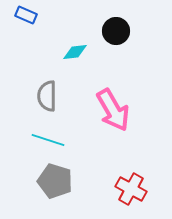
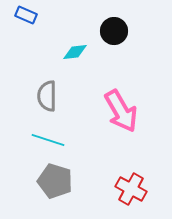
black circle: moved 2 px left
pink arrow: moved 8 px right, 1 px down
